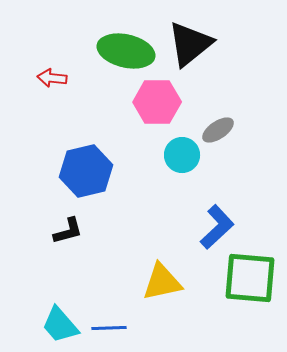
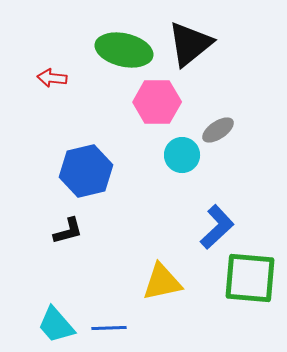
green ellipse: moved 2 px left, 1 px up
cyan trapezoid: moved 4 px left
